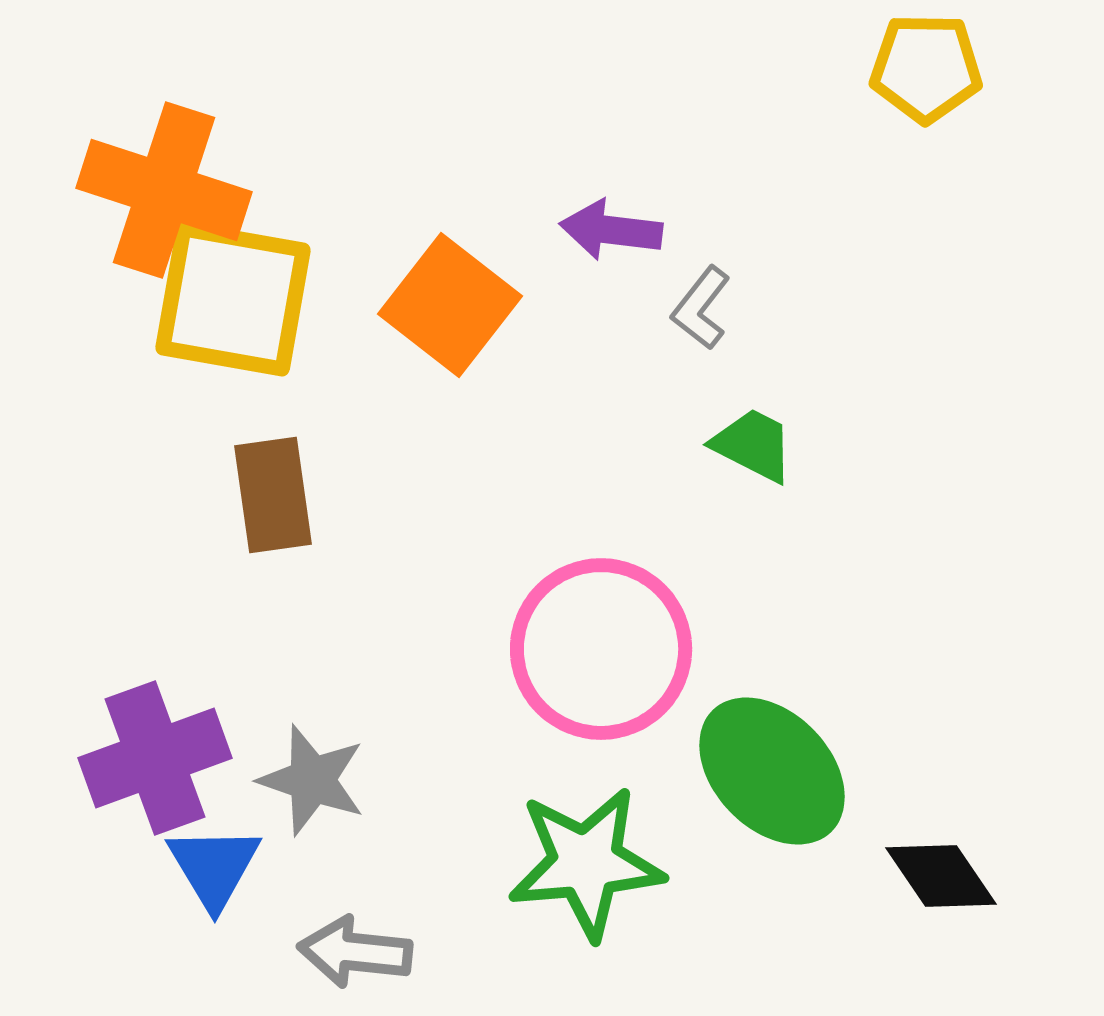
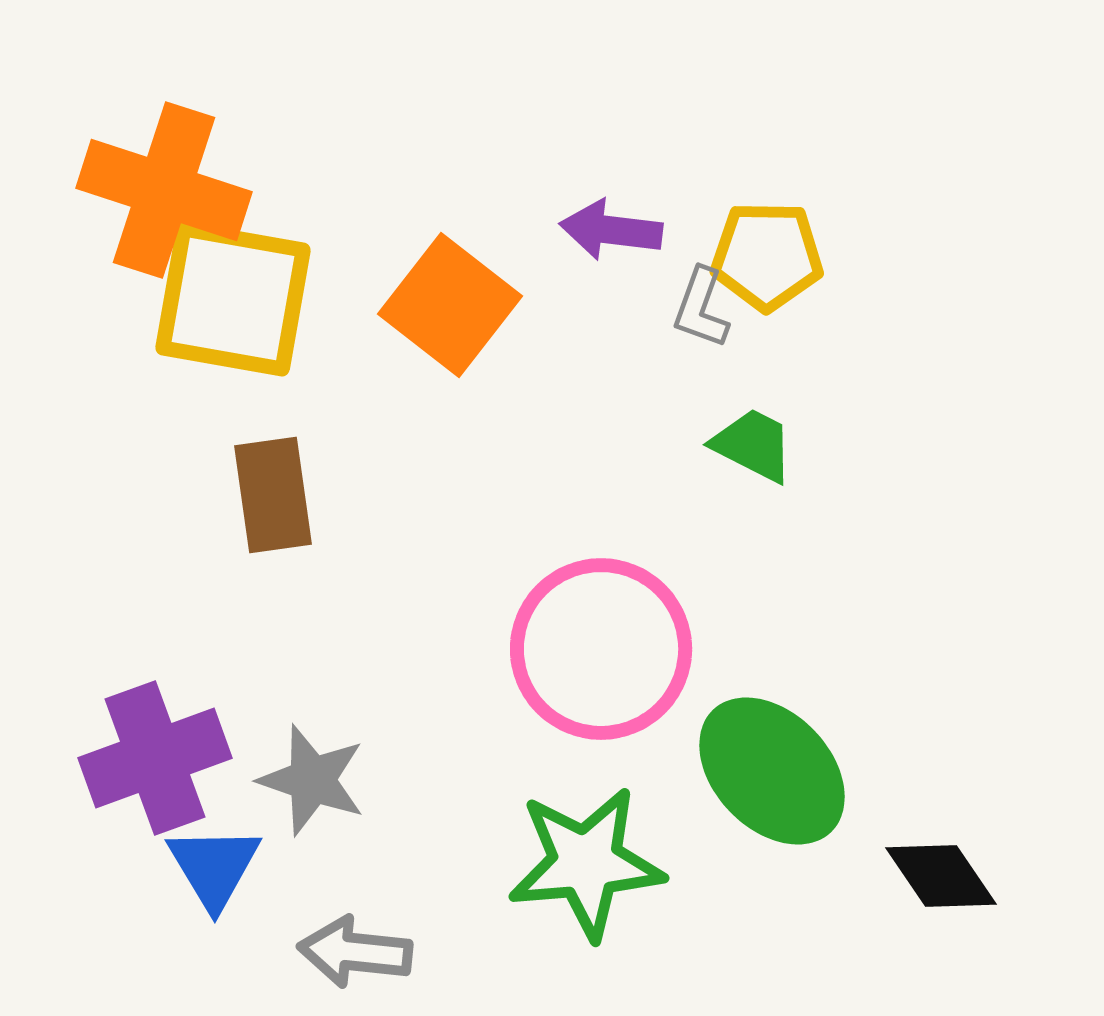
yellow pentagon: moved 159 px left, 188 px down
gray L-shape: rotated 18 degrees counterclockwise
